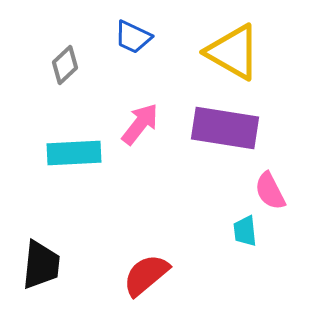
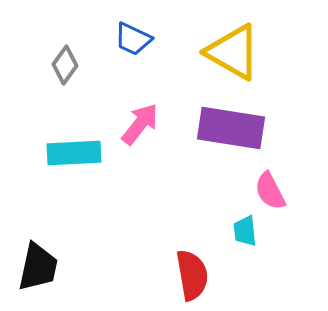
blue trapezoid: moved 2 px down
gray diamond: rotated 12 degrees counterclockwise
purple rectangle: moved 6 px right
black trapezoid: moved 3 px left, 2 px down; rotated 6 degrees clockwise
red semicircle: moved 46 px right; rotated 120 degrees clockwise
